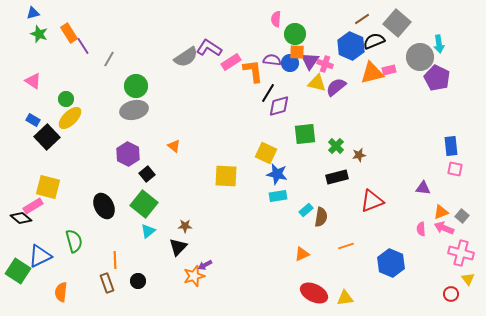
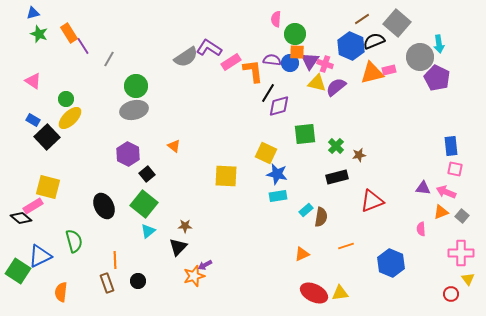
pink arrow at (444, 228): moved 2 px right, 36 px up
pink cross at (461, 253): rotated 15 degrees counterclockwise
yellow triangle at (345, 298): moved 5 px left, 5 px up
